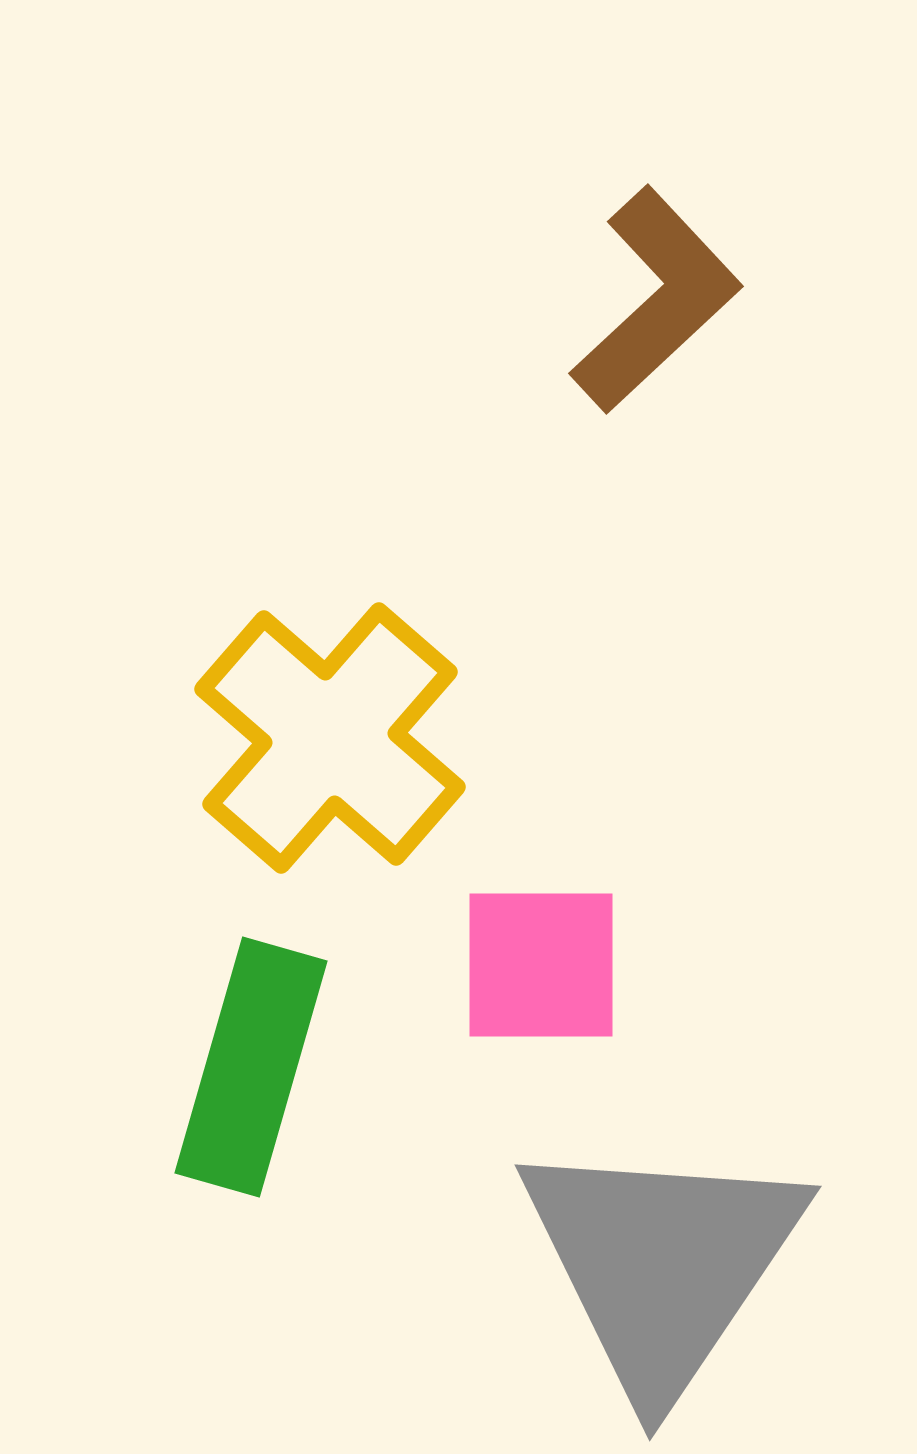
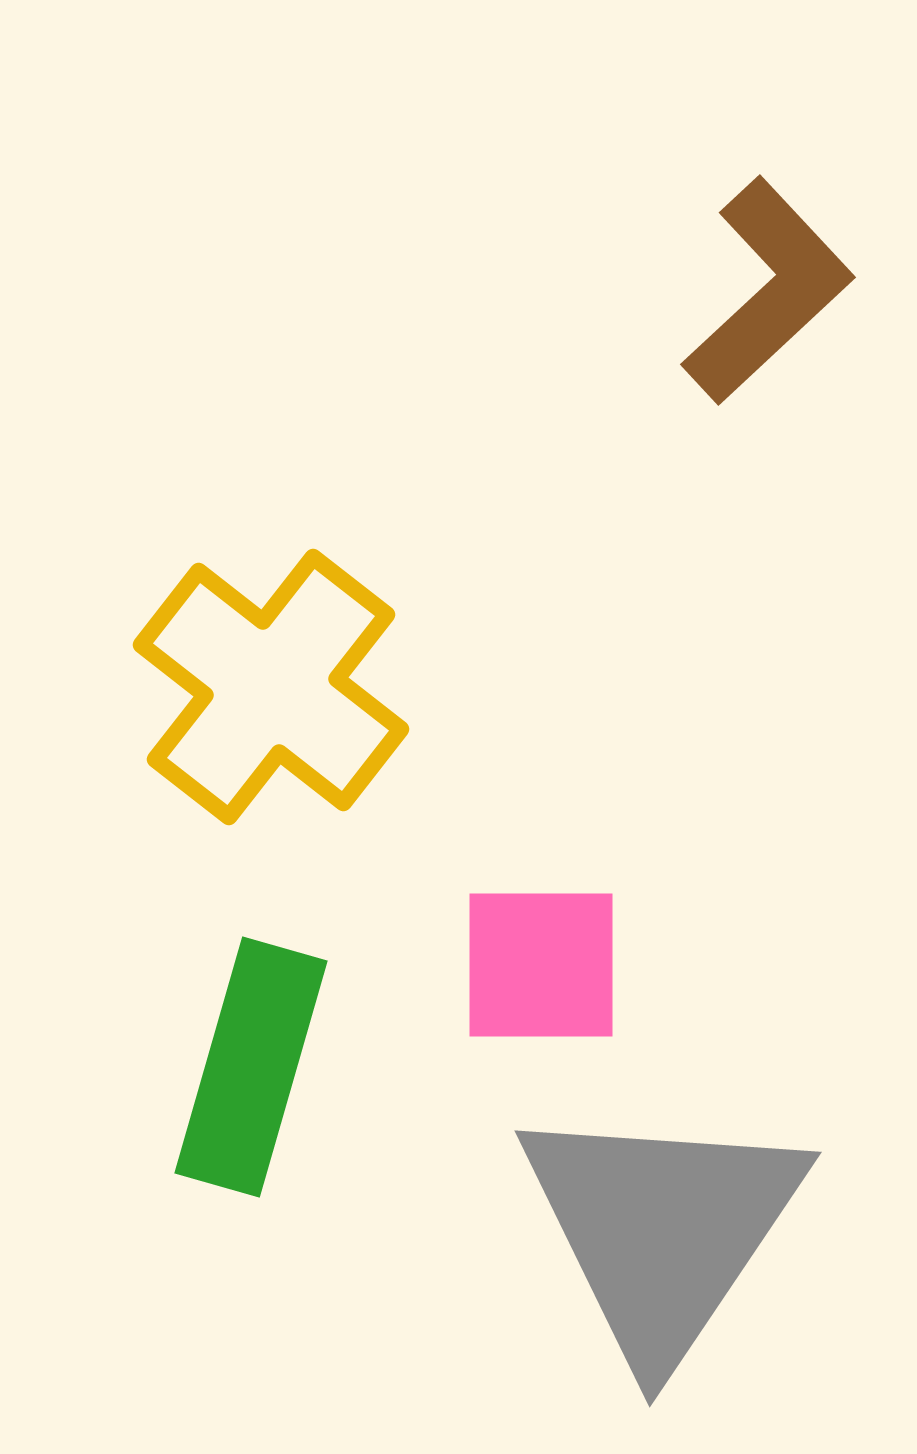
brown L-shape: moved 112 px right, 9 px up
yellow cross: moved 59 px left, 51 px up; rotated 3 degrees counterclockwise
gray triangle: moved 34 px up
